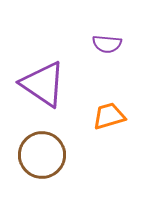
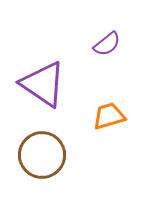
purple semicircle: rotated 44 degrees counterclockwise
